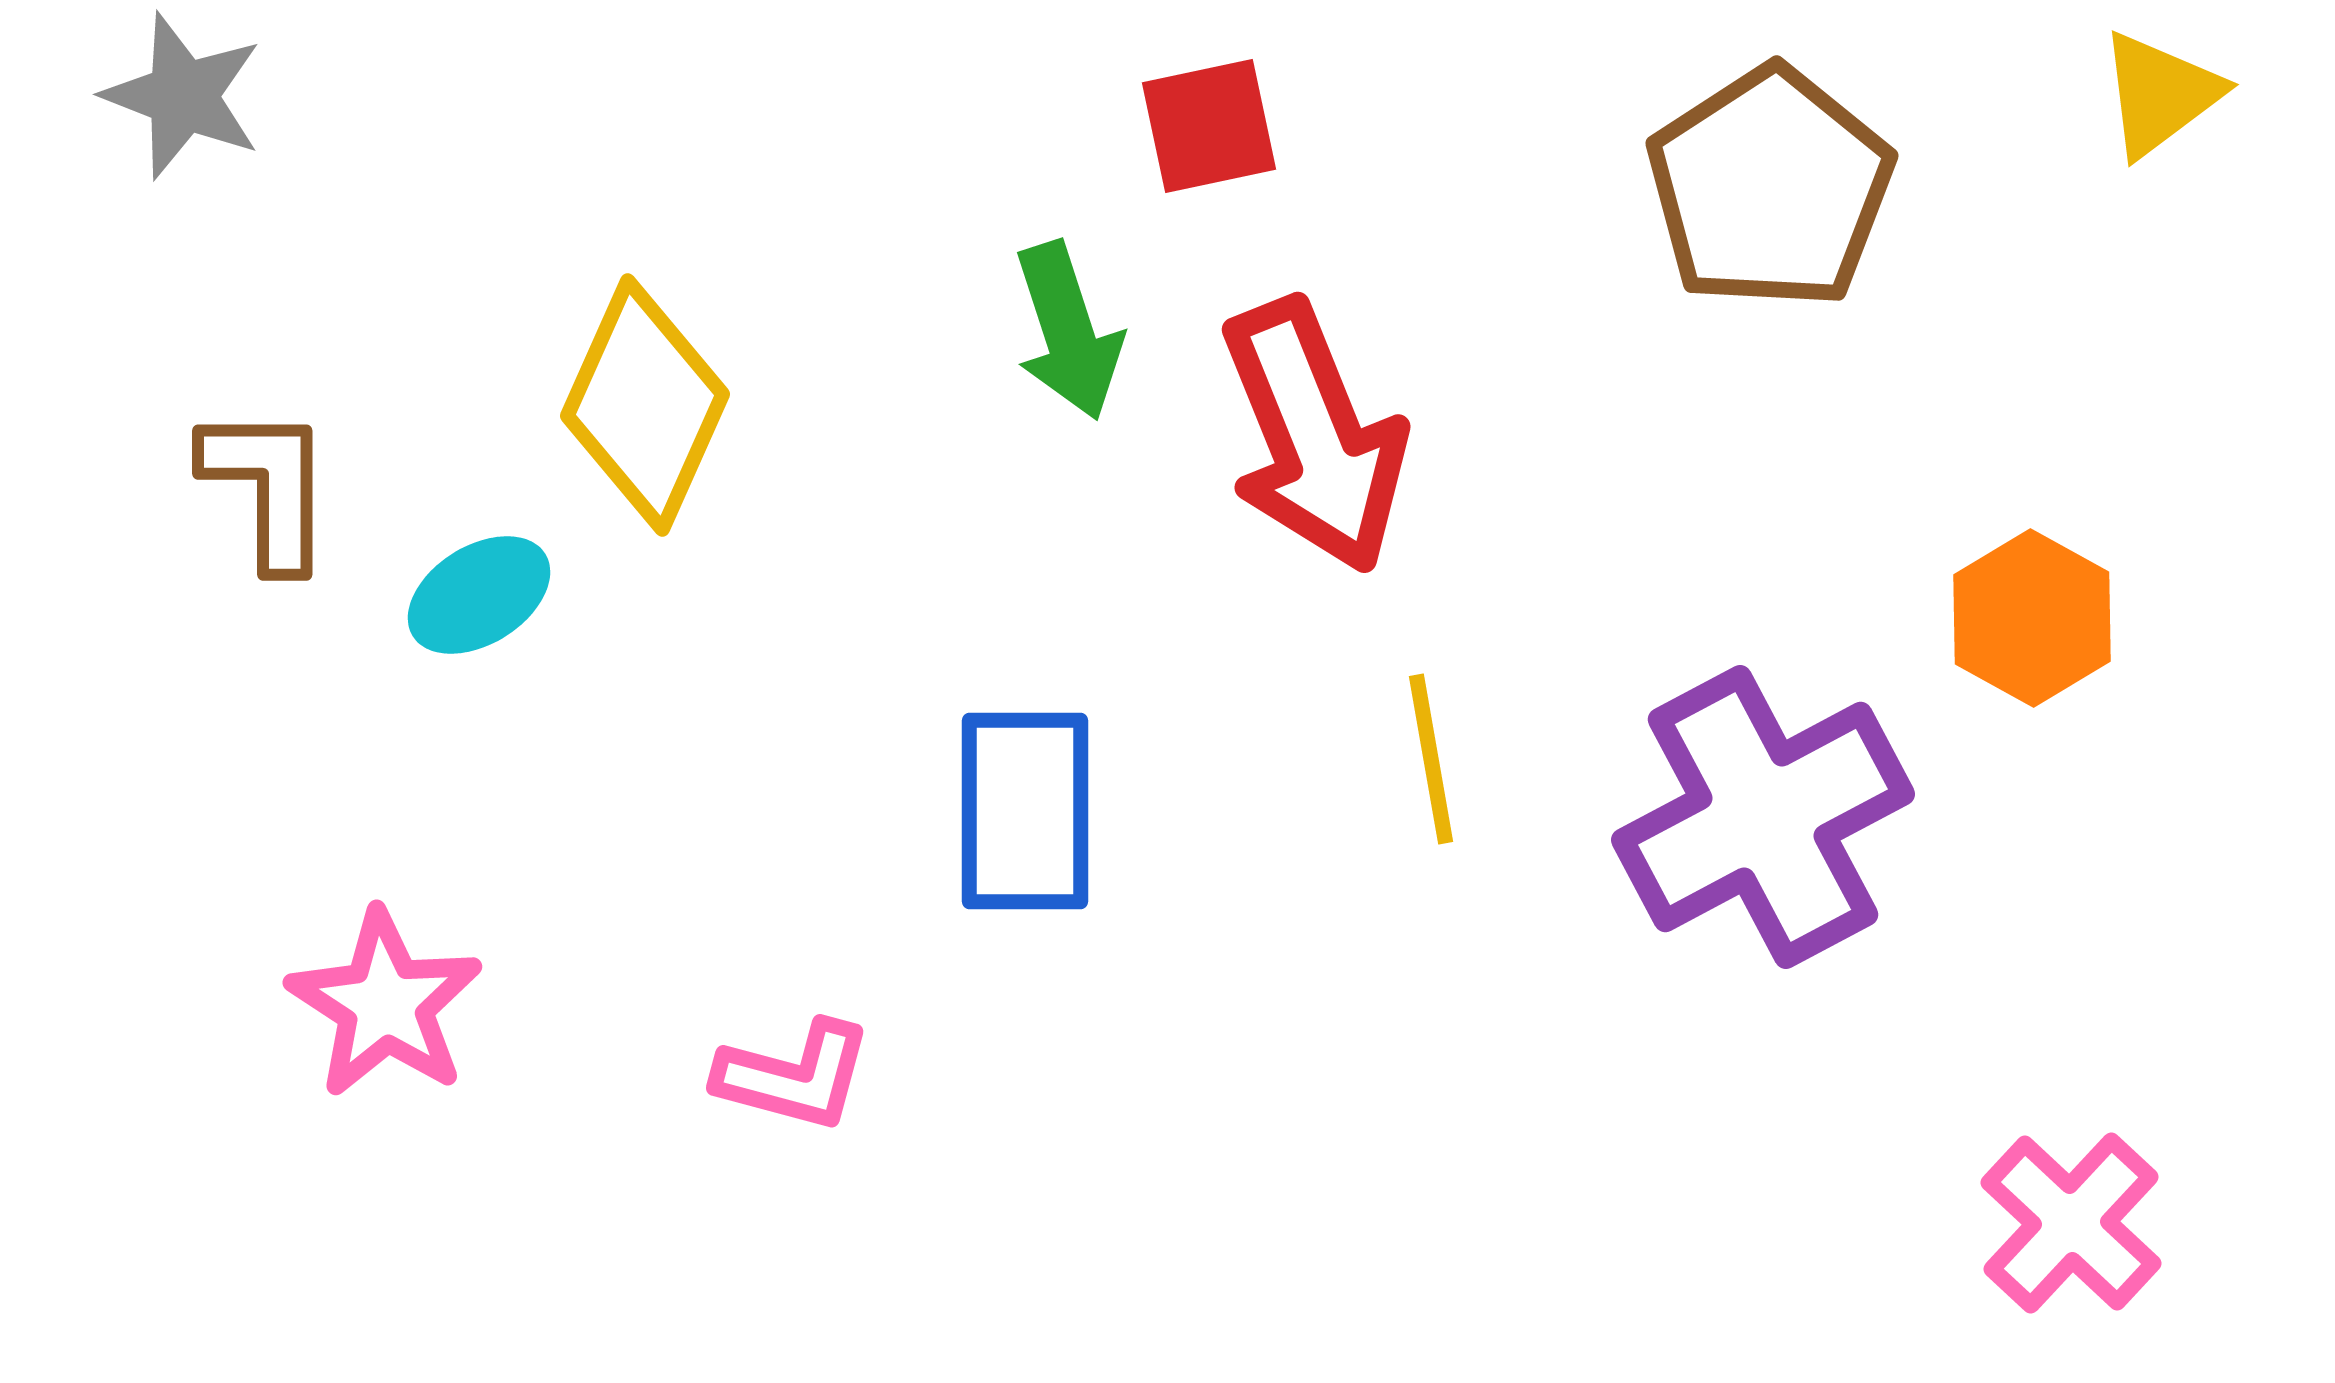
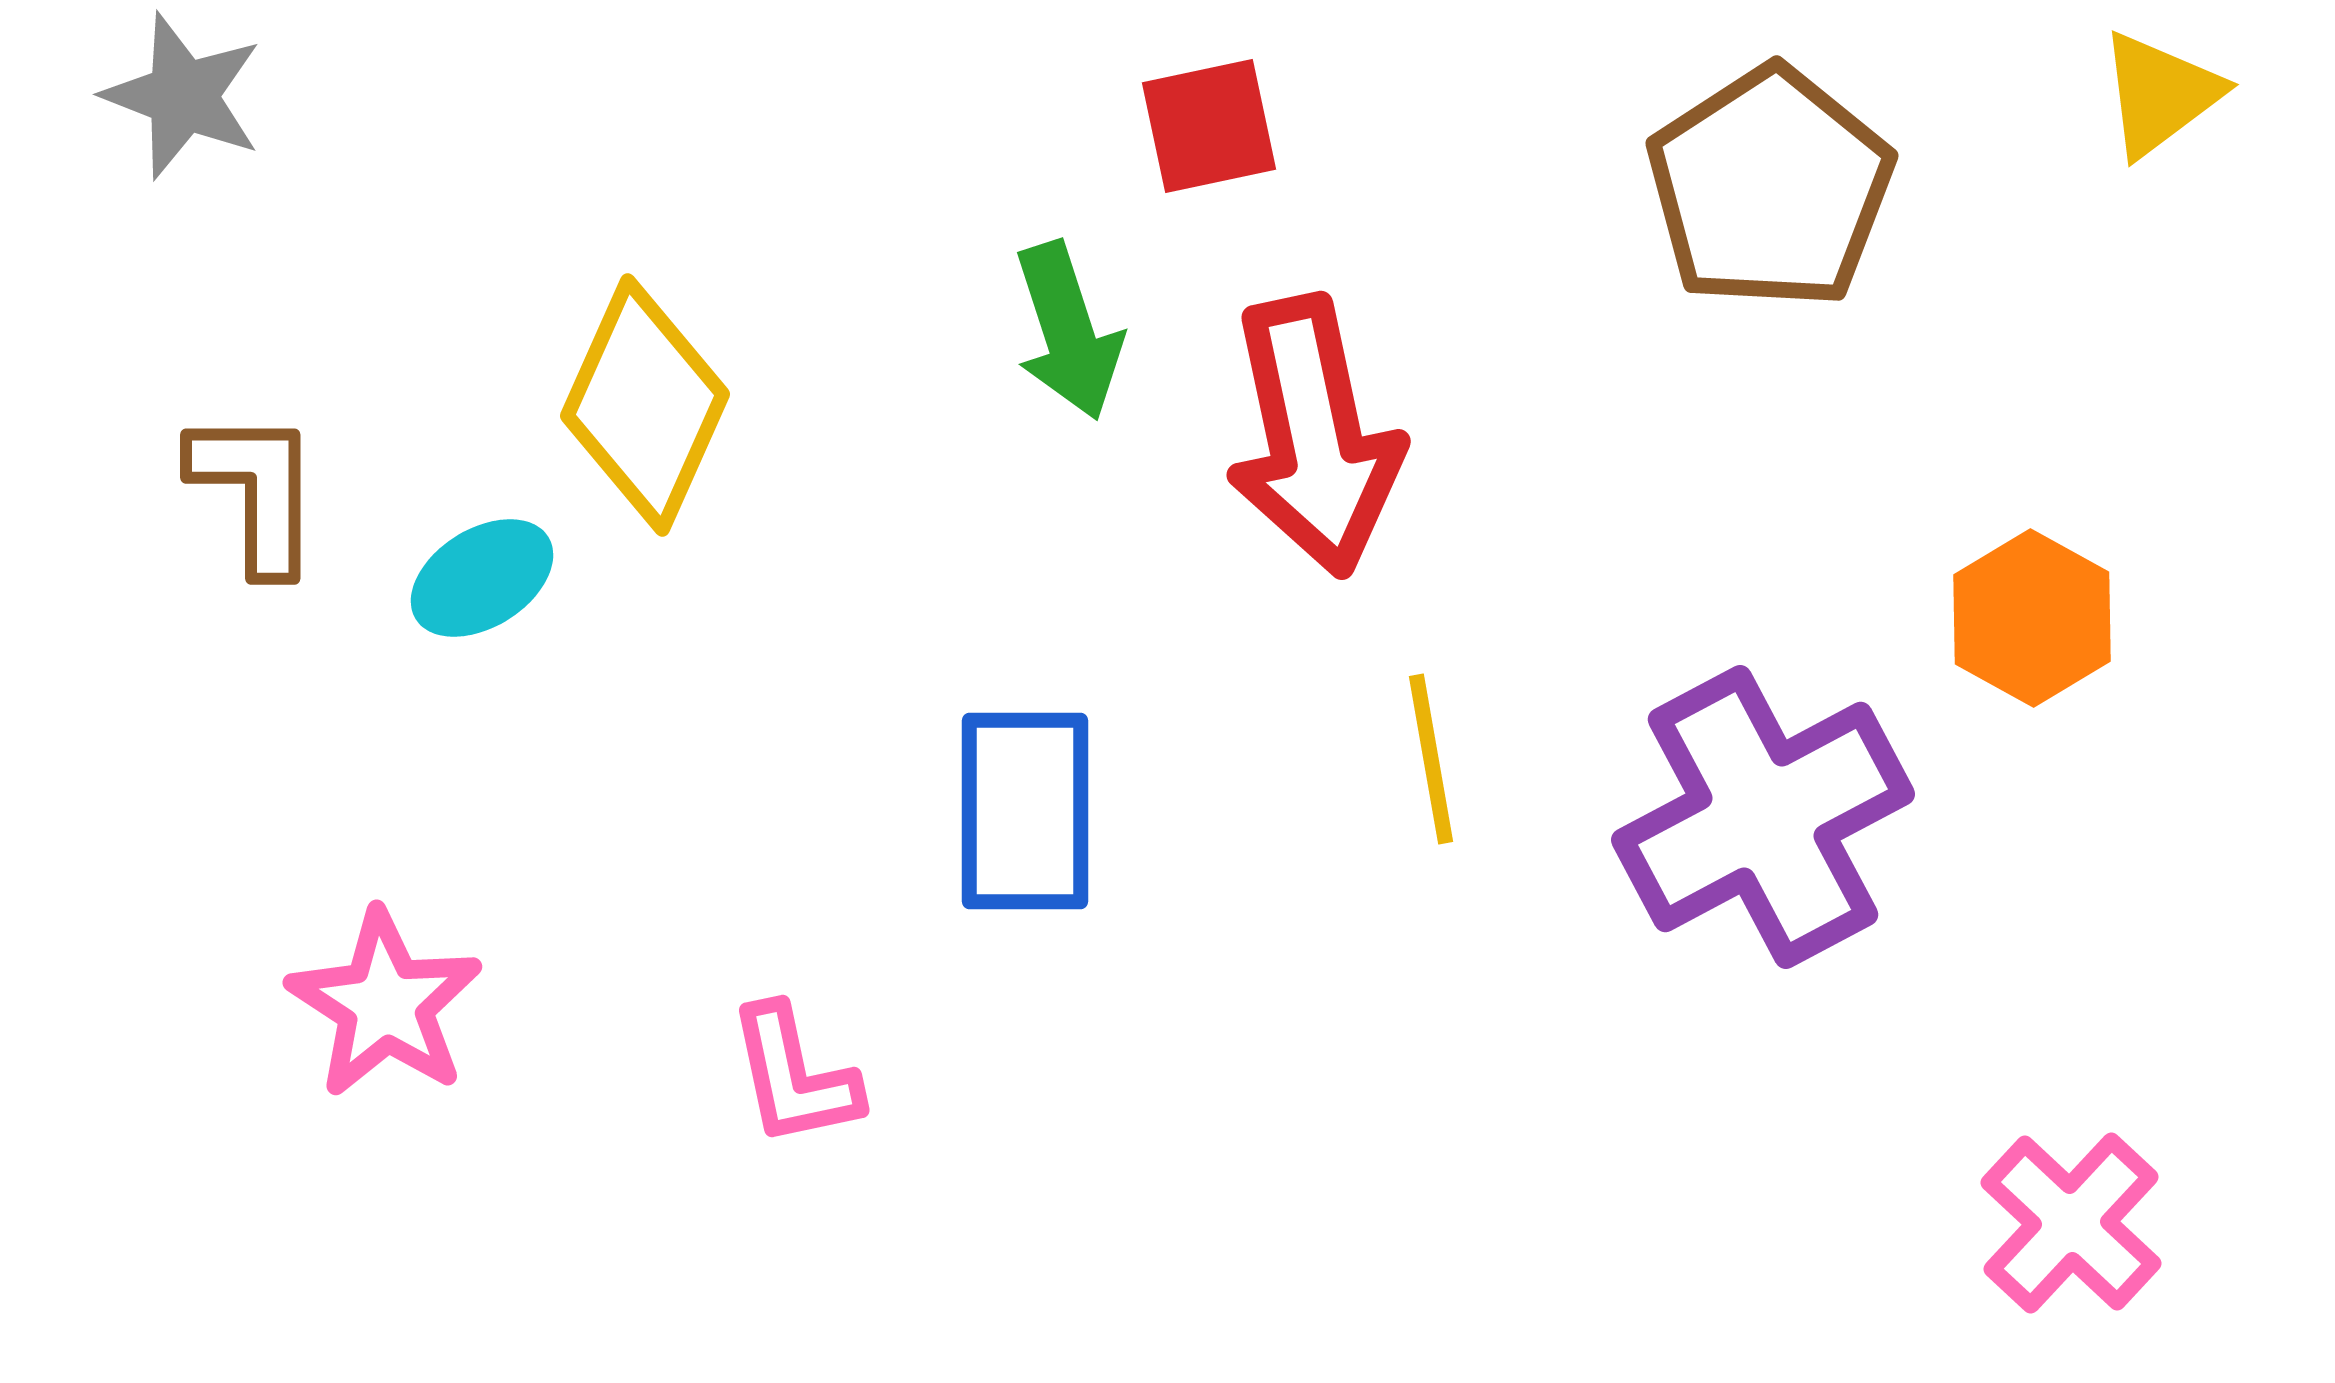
red arrow: rotated 10 degrees clockwise
brown L-shape: moved 12 px left, 4 px down
cyan ellipse: moved 3 px right, 17 px up
pink L-shape: rotated 63 degrees clockwise
